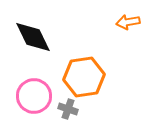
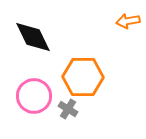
orange arrow: moved 1 px up
orange hexagon: moved 1 px left; rotated 9 degrees clockwise
gray cross: rotated 12 degrees clockwise
